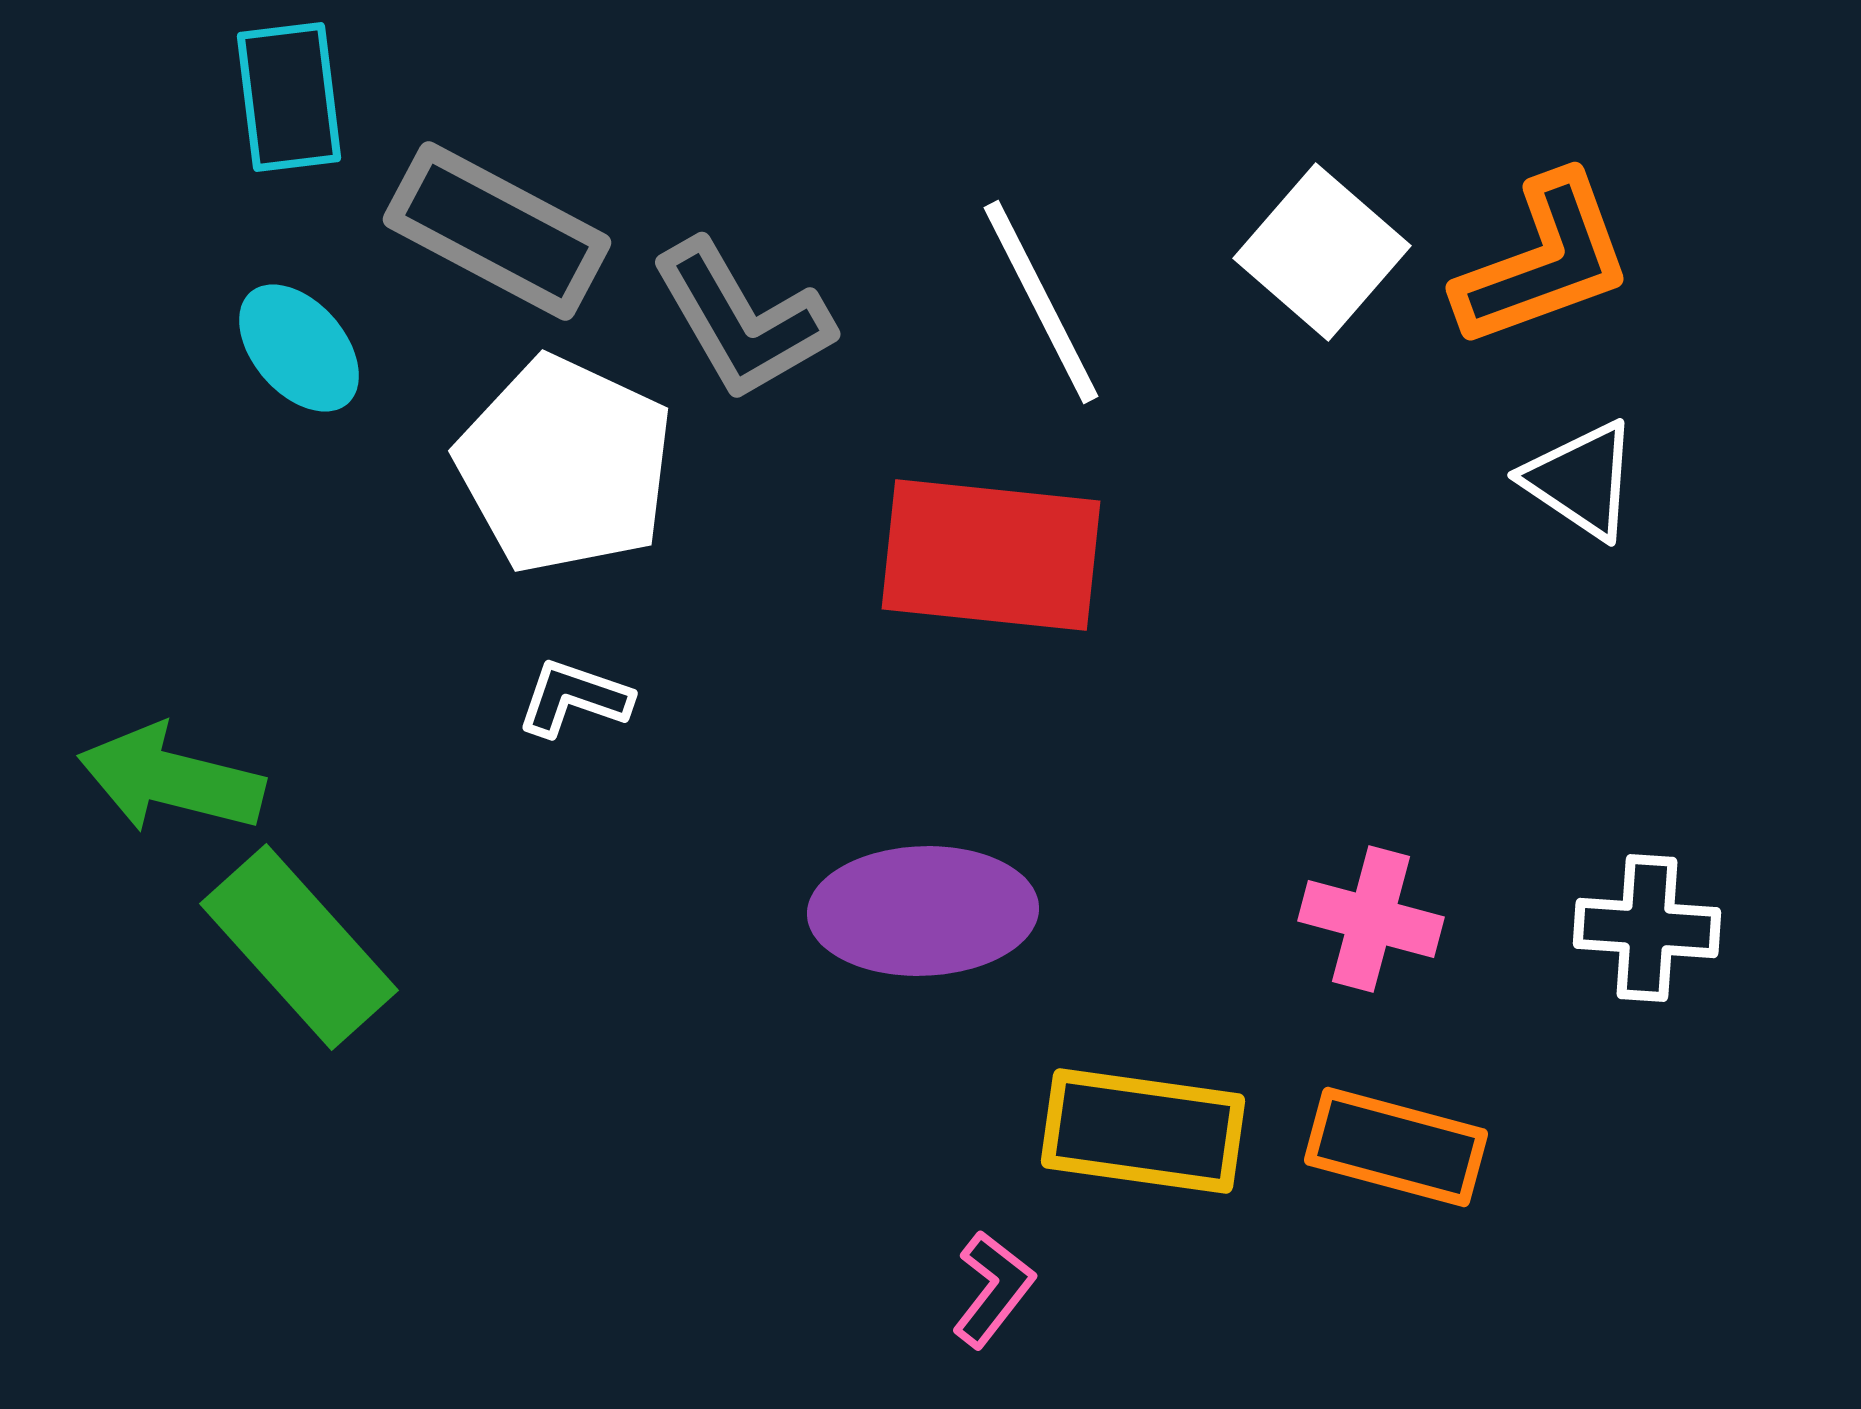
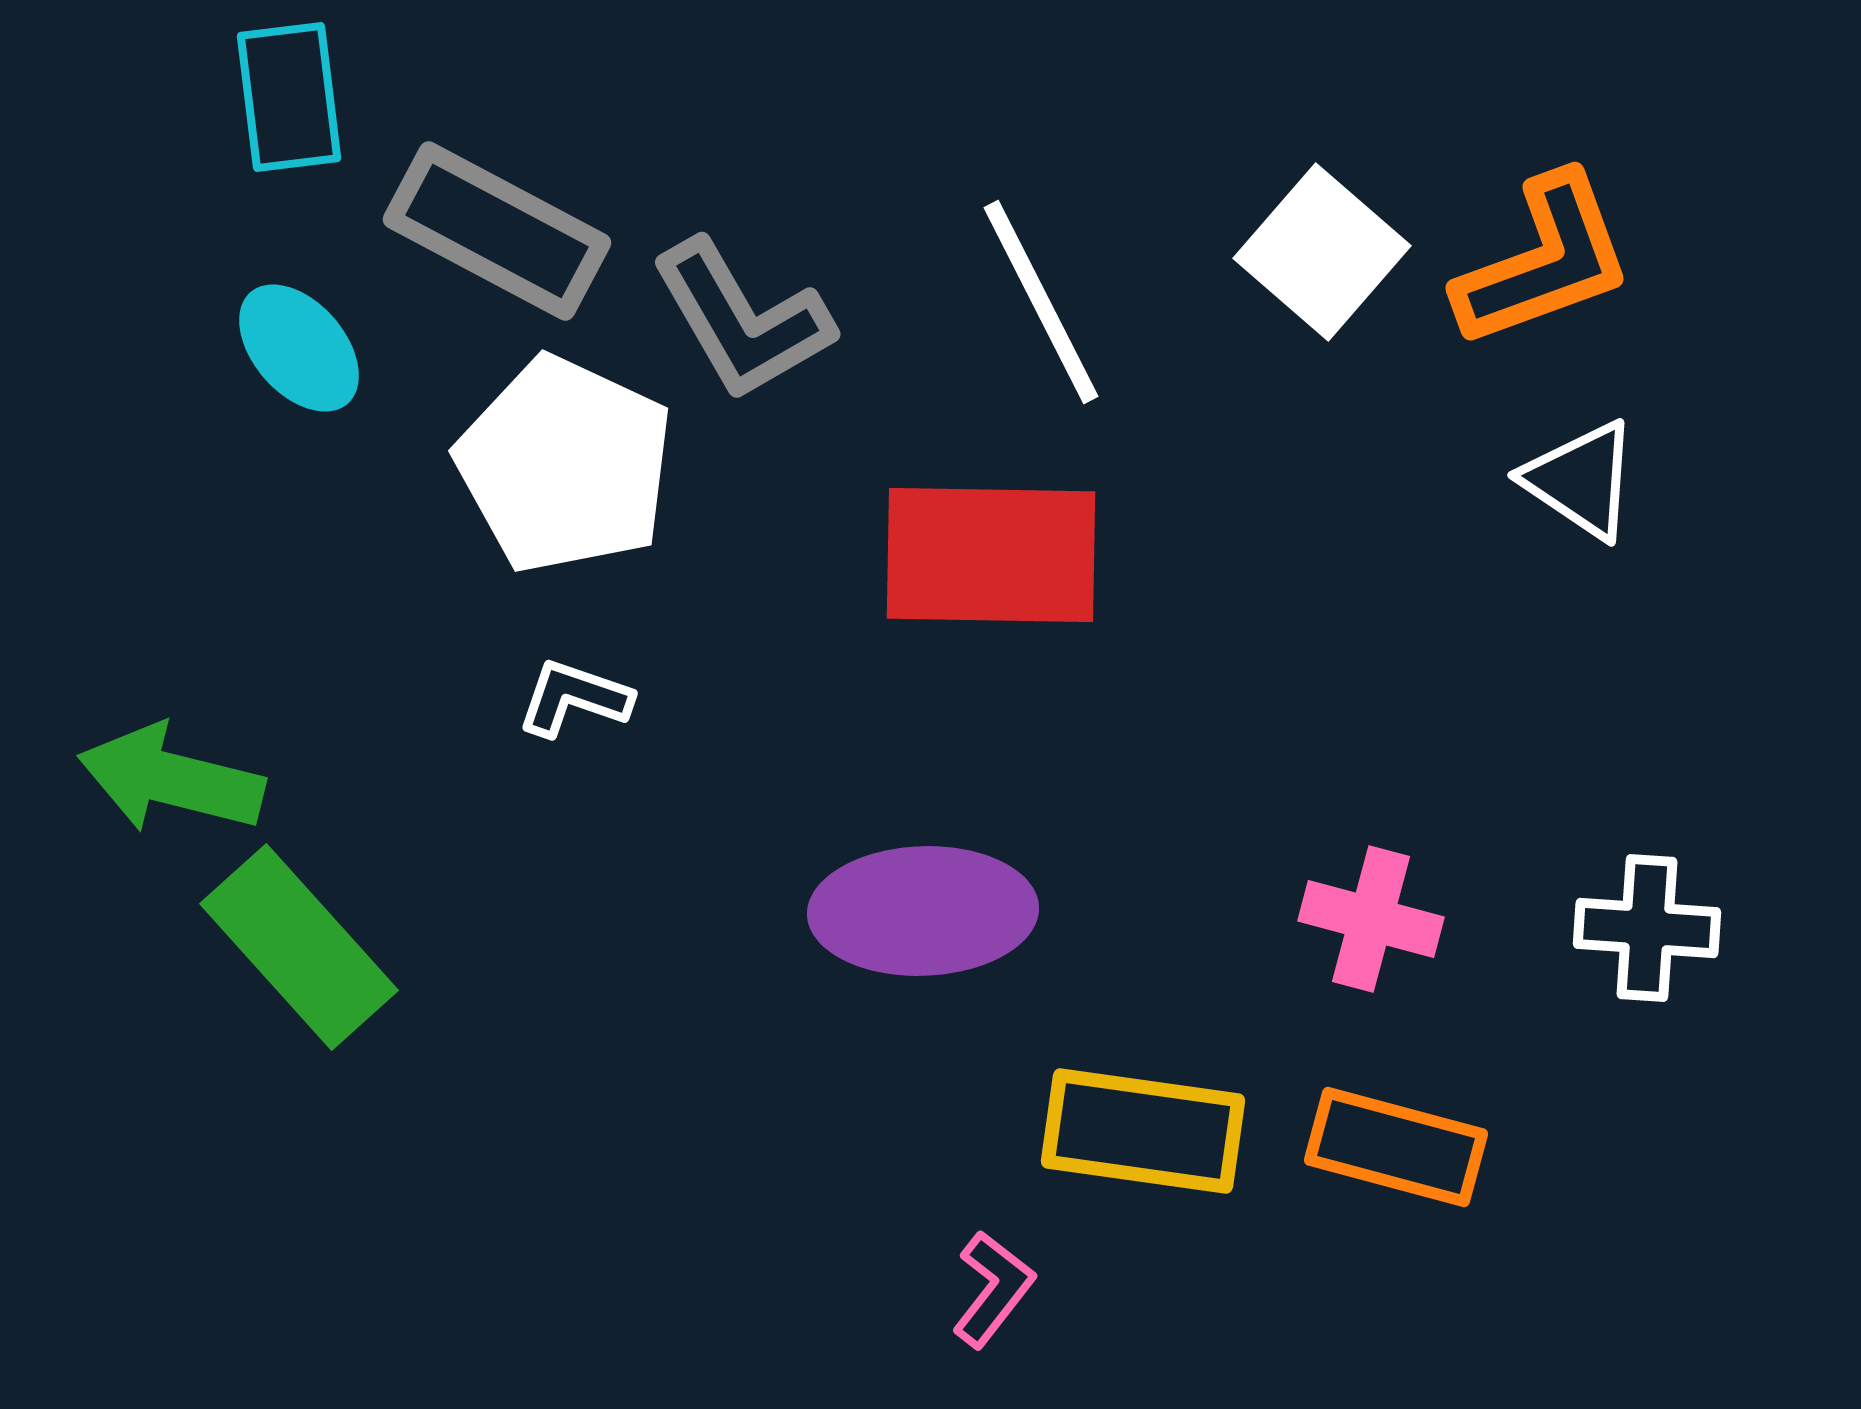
red rectangle: rotated 5 degrees counterclockwise
